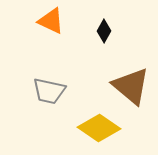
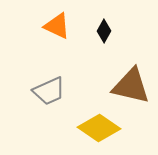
orange triangle: moved 6 px right, 5 px down
brown triangle: rotated 27 degrees counterclockwise
gray trapezoid: rotated 36 degrees counterclockwise
